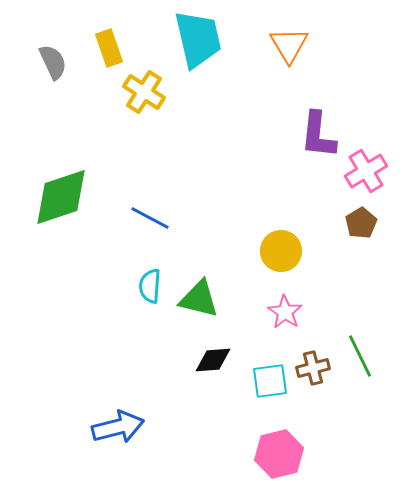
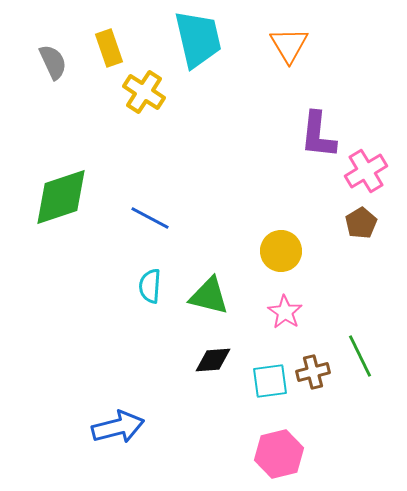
green triangle: moved 10 px right, 3 px up
brown cross: moved 4 px down
